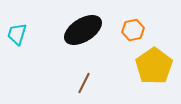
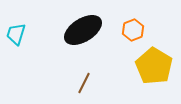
orange hexagon: rotated 10 degrees counterclockwise
cyan trapezoid: moved 1 px left
yellow pentagon: rotated 6 degrees counterclockwise
